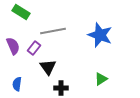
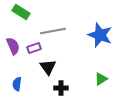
purple rectangle: rotated 32 degrees clockwise
